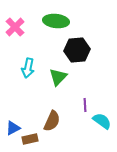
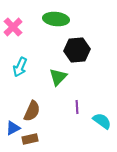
green ellipse: moved 2 px up
pink cross: moved 2 px left
cyan arrow: moved 8 px left, 1 px up; rotated 12 degrees clockwise
purple line: moved 8 px left, 2 px down
brown semicircle: moved 20 px left, 10 px up
